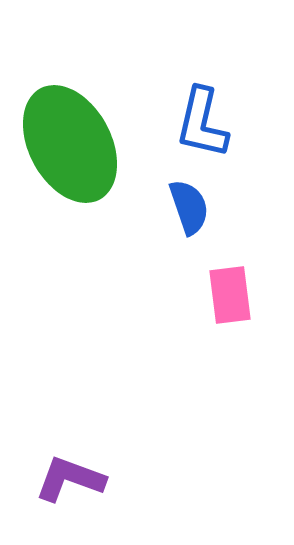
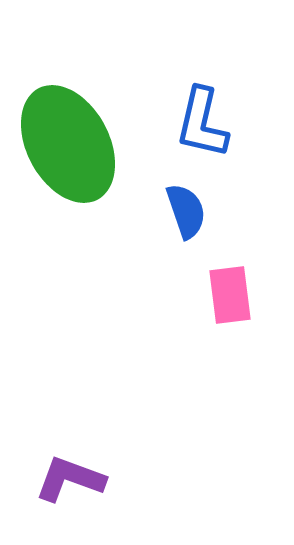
green ellipse: moved 2 px left
blue semicircle: moved 3 px left, 4 px down
